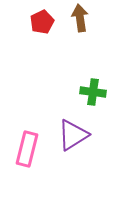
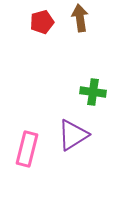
red pentagon: rotated 10 degrees clockwise
